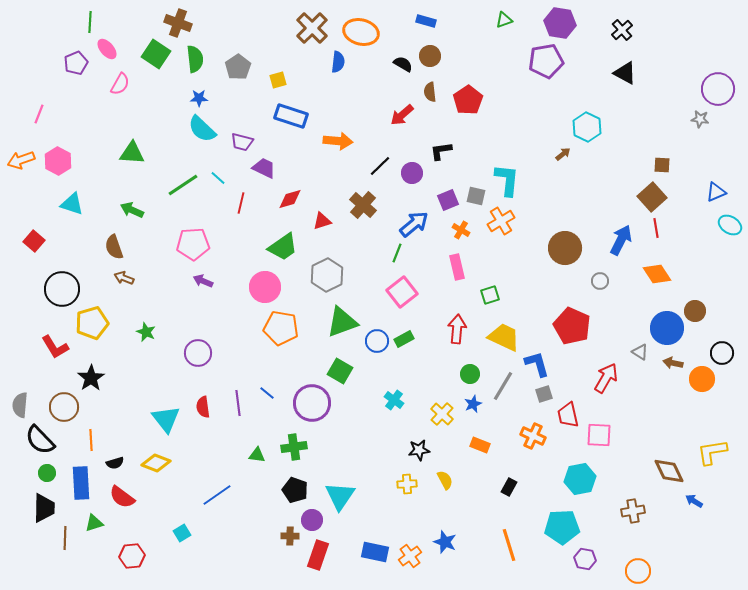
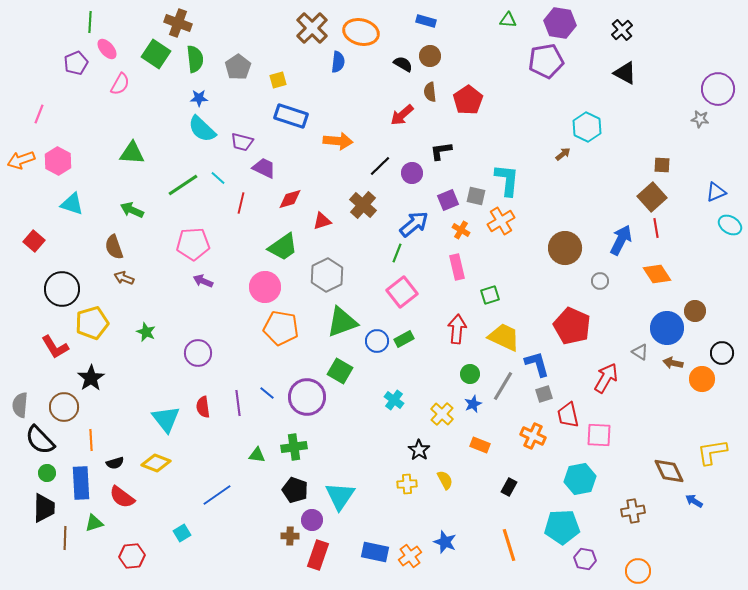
green triangle at (504, 20): moved 4 px right; rotated 24 degrees clockwise
purple circle at (312, 403): moved 5 px left, 6 px up
black star at (419, 450): rotated 30 degrees counterclockwise
